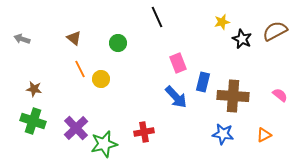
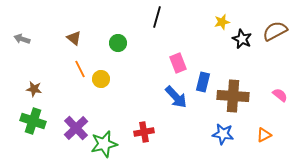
black line: rotated 40 degrees clockwise
